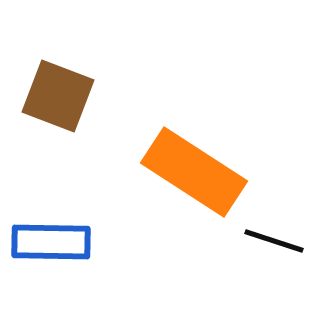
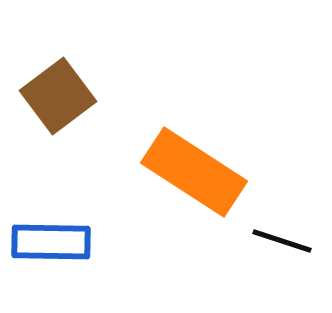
brown square: rotated 32 degrees clockwise
black line: moved 8 px right
